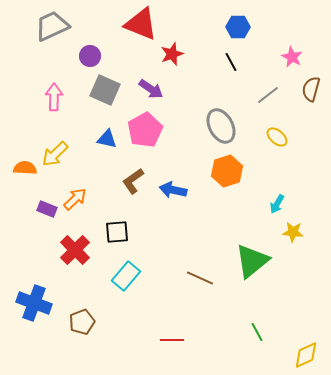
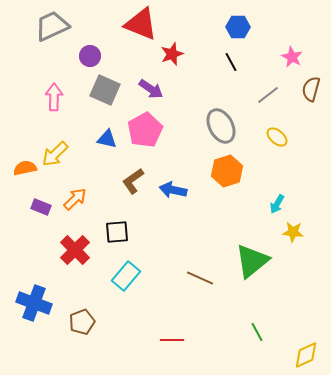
orange semicircle: rotated 15 degrees counterclockwise
purple rectangle: moved 6 px left, 2 px up
